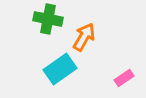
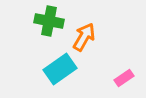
green cross: moved 1 px right, 2 px down
